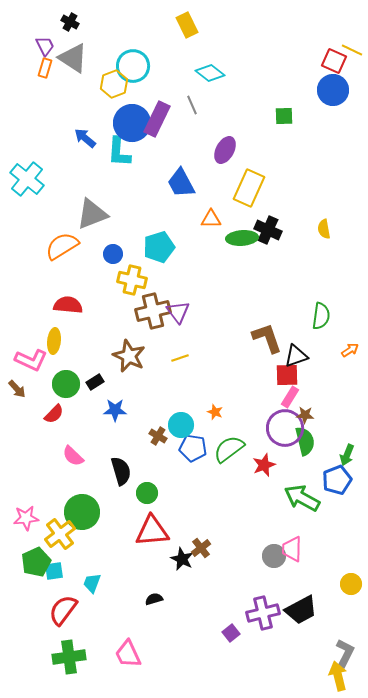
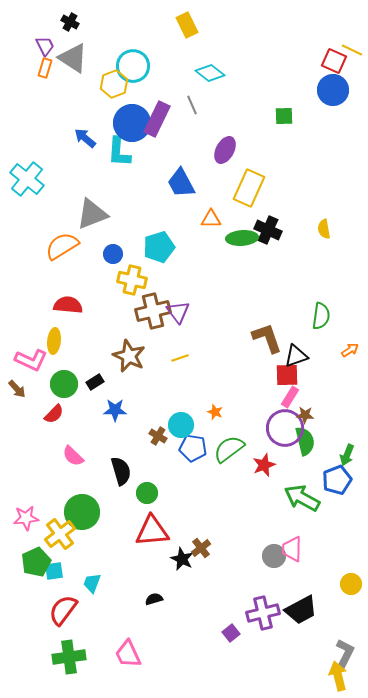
green circle at (66, 384): moved 2 px left
